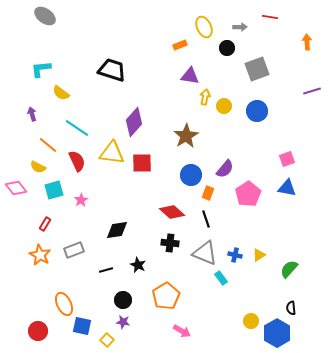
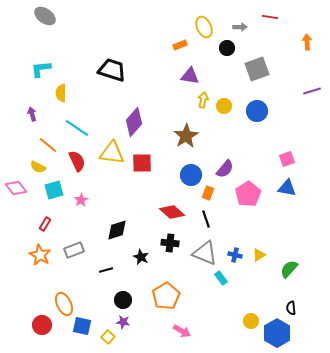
yellow semicircle at (61, 93): rotated 54 degrees clockwise
yellow arrow at (205, 97): moved 2 px left, 3 px down
black diamond at (117, 230): rotated 10 degrees counterclockwise
black star at (138, 265): moved 3 px right, 8 px up
red circle at (38, 331): moved 4 px right, 6 px up
yellow square at (107, 340): moved 1 px right, 3 px up
